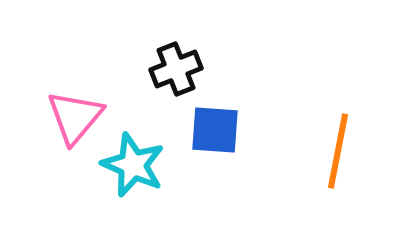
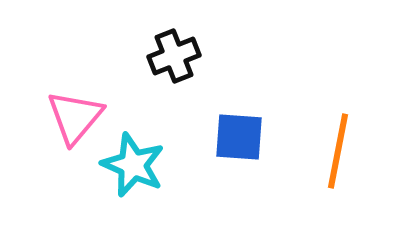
black cross: moved 2 px left, 13 px up
blue square: moved 24 px right, 7 px down
